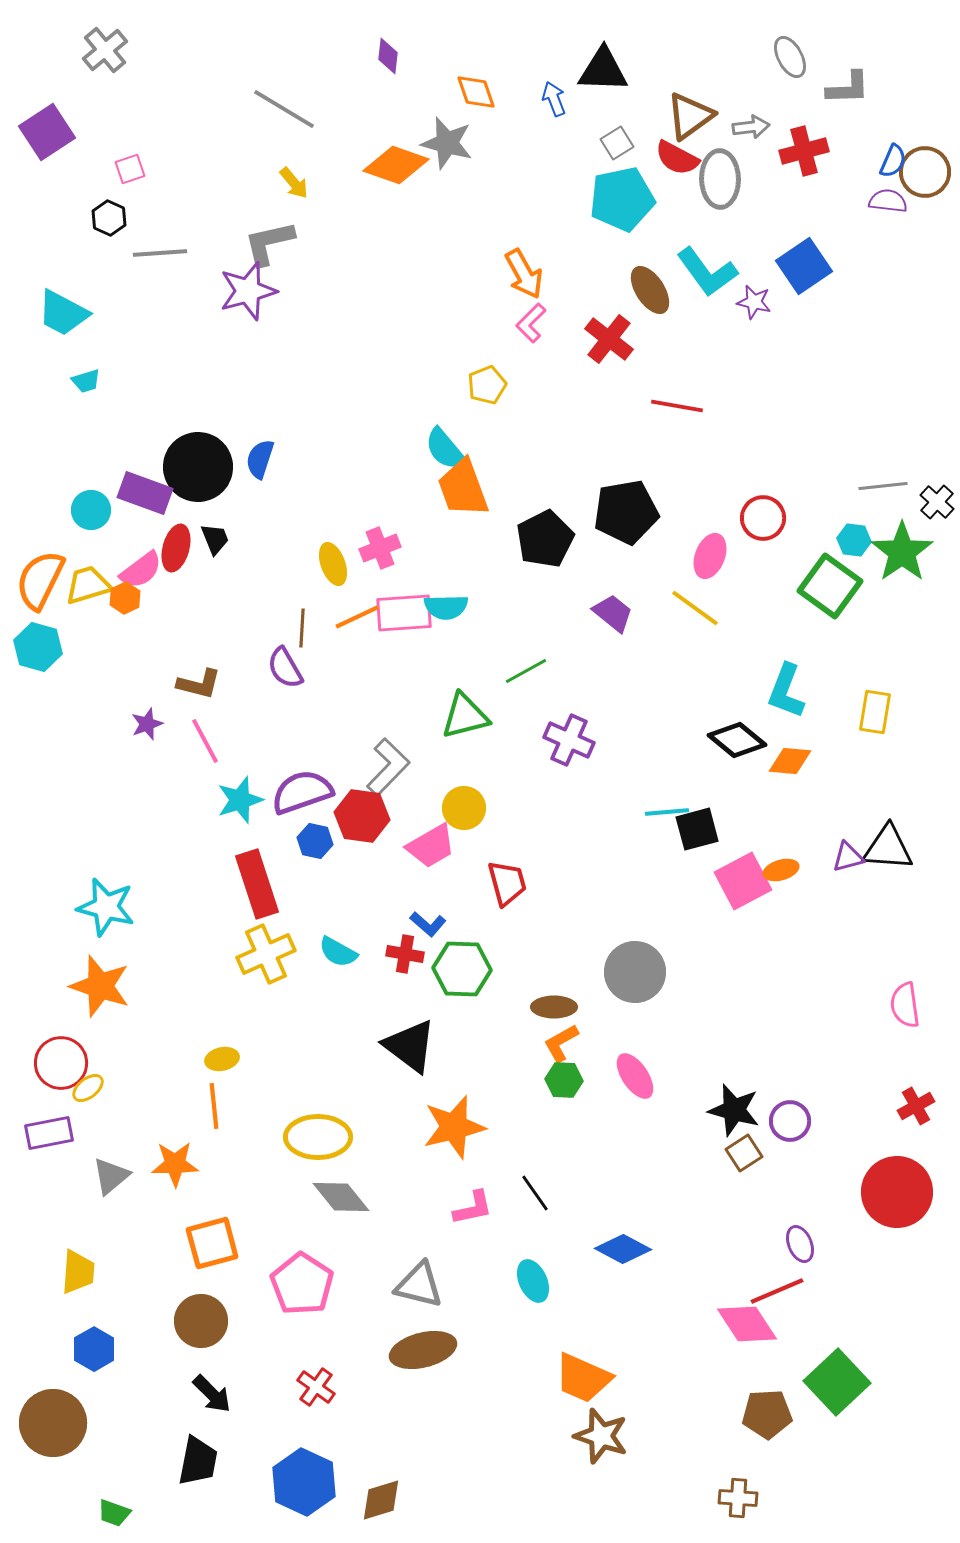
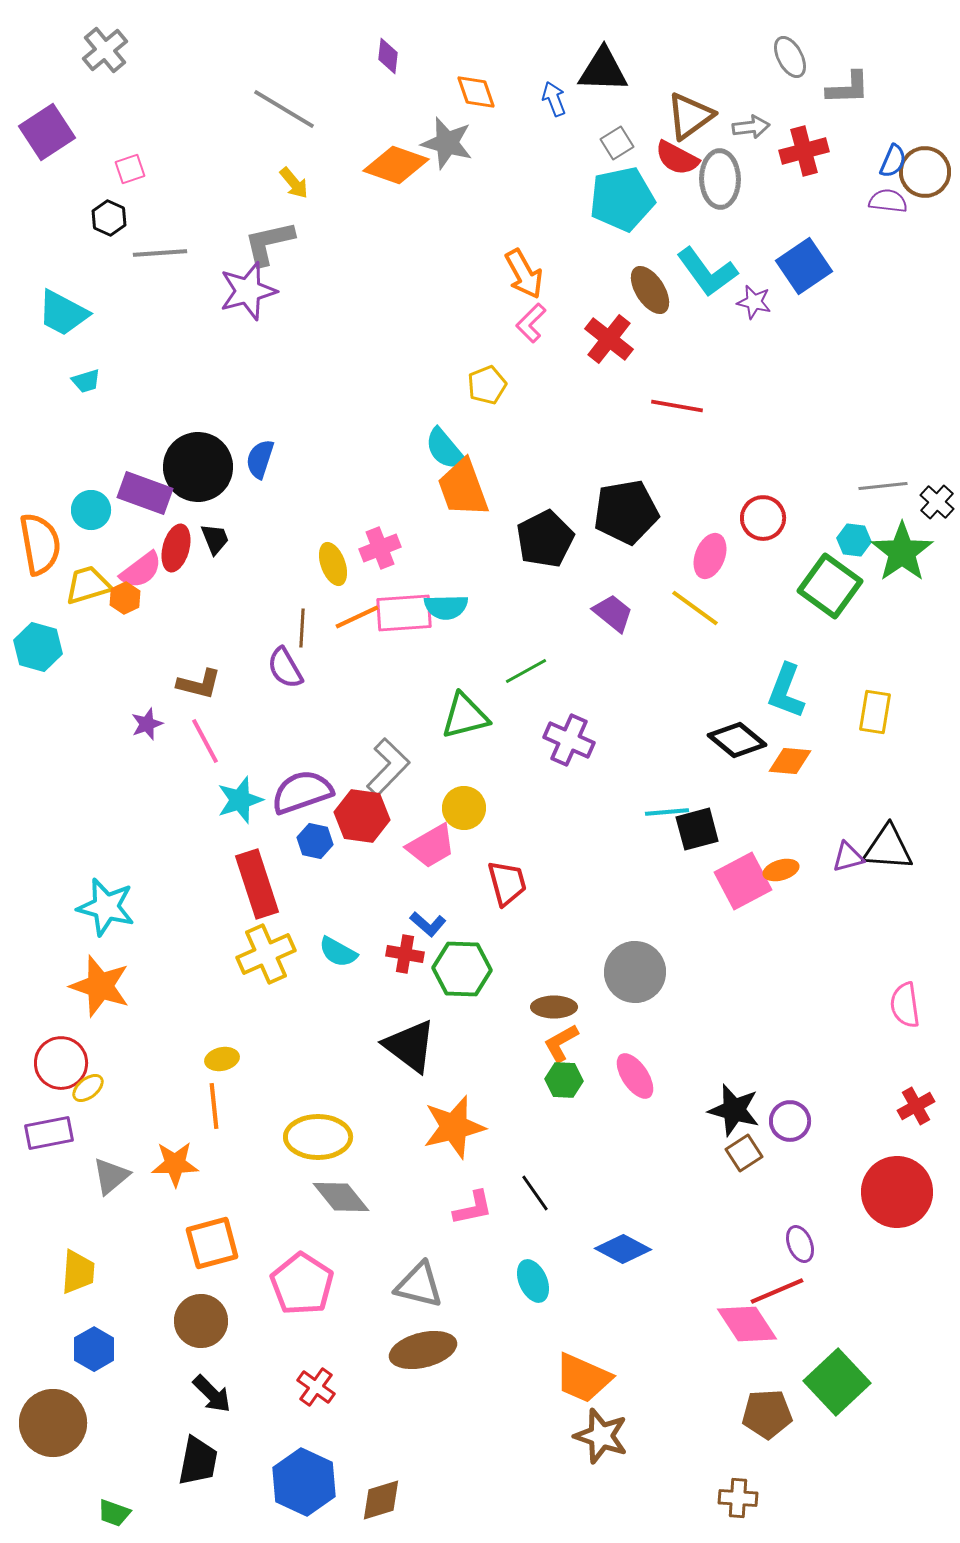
orange semicircle at (40, 580): moved 36 px up; rotated 144 degrees clockwise
